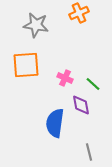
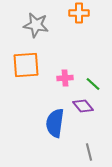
orange cross: rotated 24 degrees clockwise
pink cross: rotated 28 degrees counterclockwise
purple diamond: moved 2 px right, 1 px down; rotated 30 degrees counterclockwise
